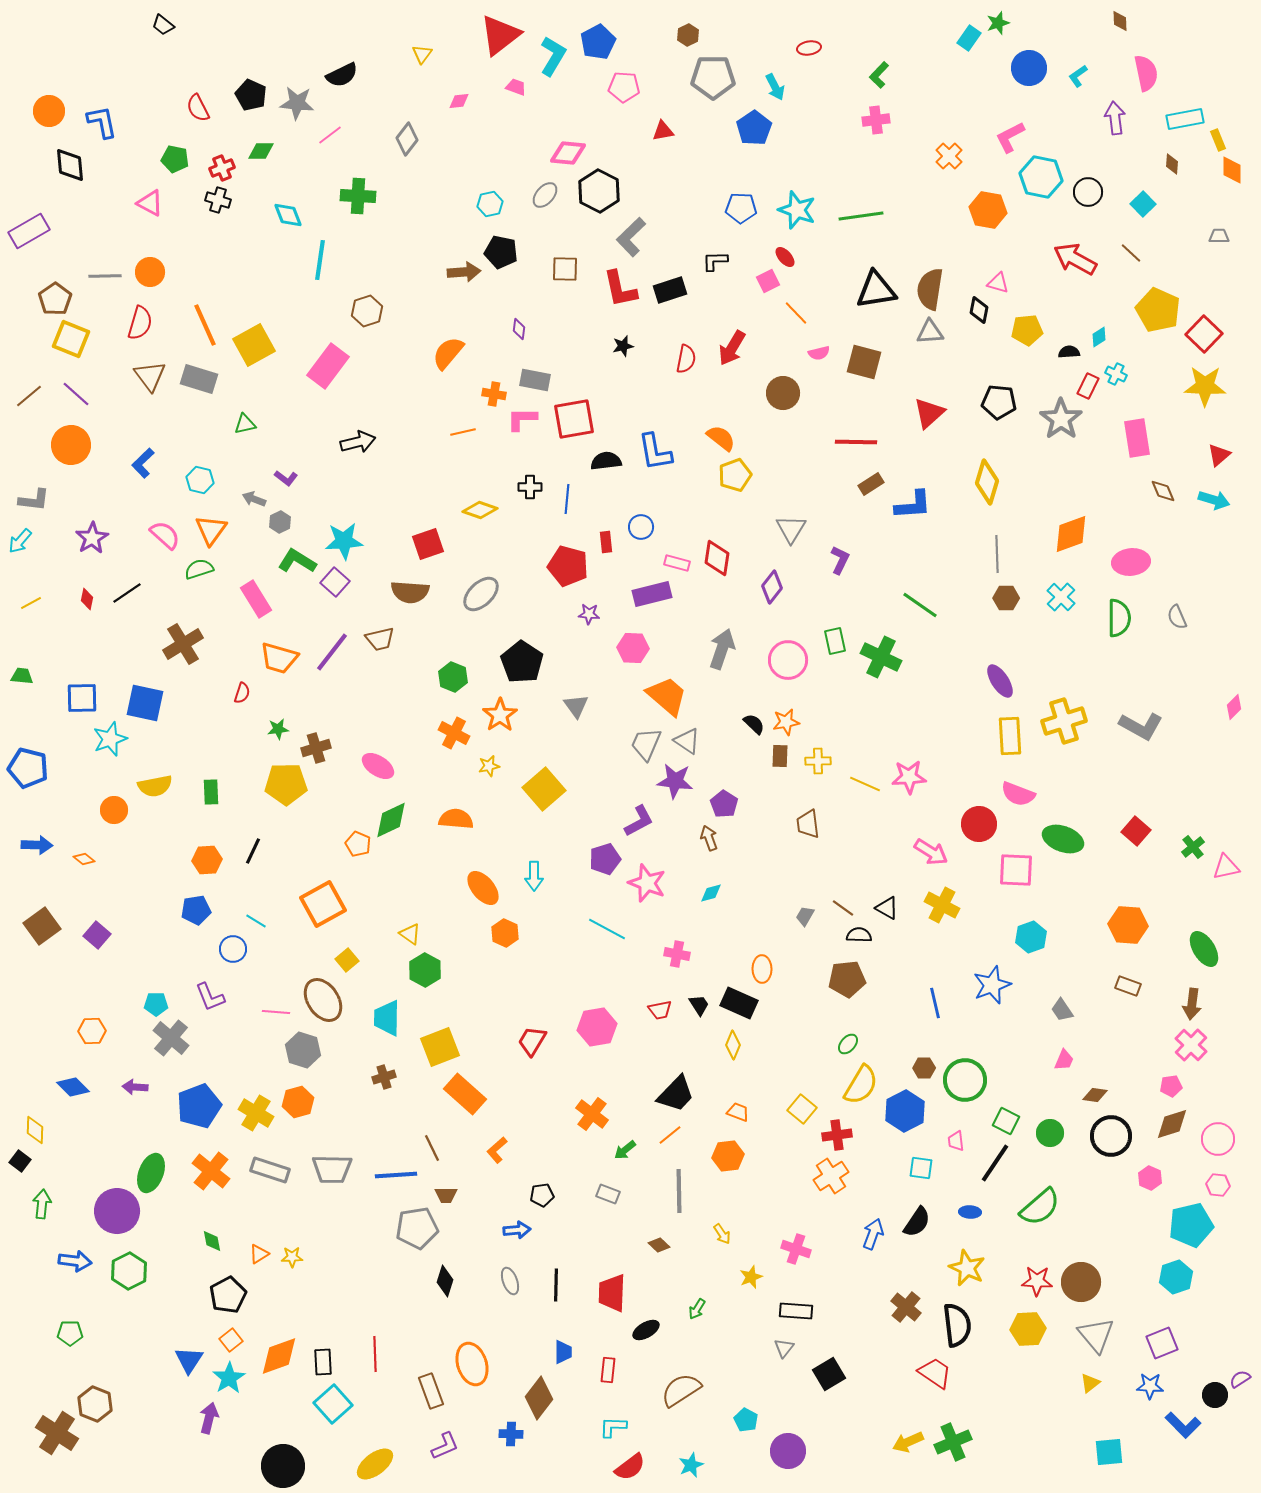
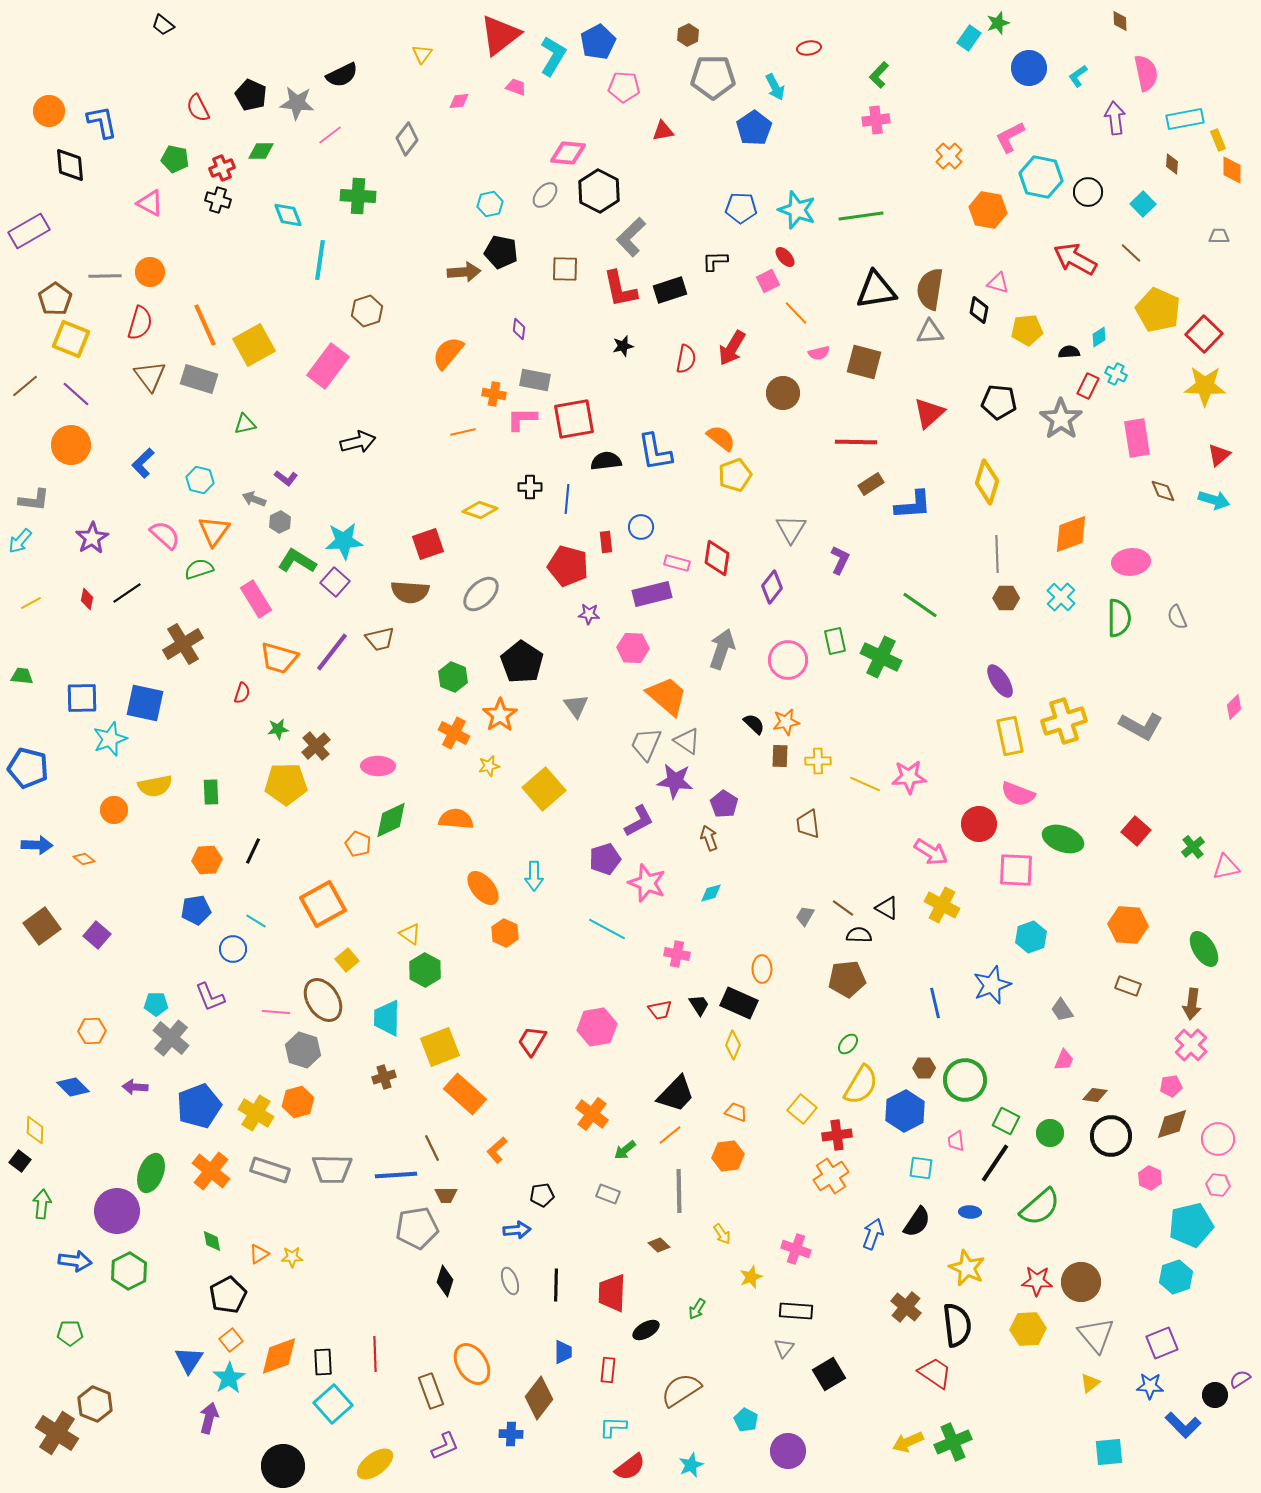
brown line at (29, 396): moved 4 px left, 10 px up
orange triangle at (211, 530): moved 3 px right, 1 px down
yellow rectangle at (1010, 736): rotated 9 degrees counterclockwise
brown cross at (316, 748): moved 2 px up; rotated 24 degrees counterclockwise
pink ellipse at (378, 766): rotated 32 degrees counterclockwise
orange trapezoid at (738, 1112): moved 2 px left
orange ellipse at (472, 1364): rotated 15 degrees counterclockwise
